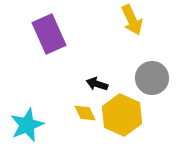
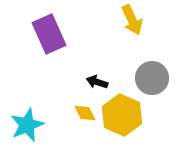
black arrow: moved 2 px up
